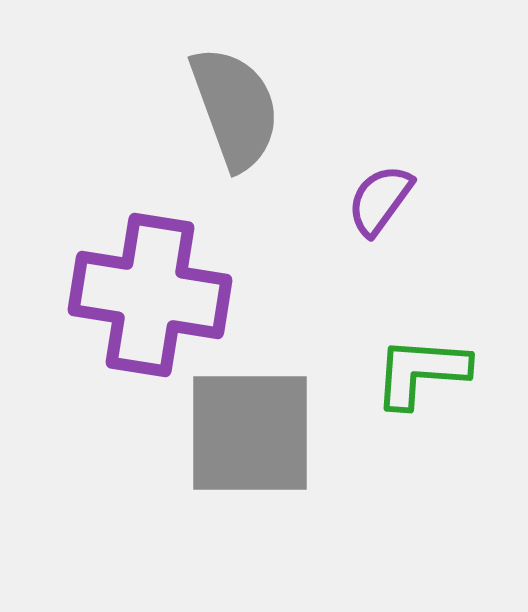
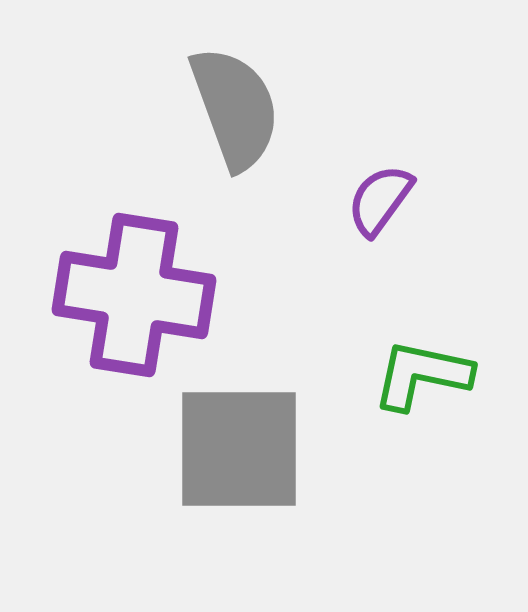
purple cross: moved 16 px left
green L-shape: moved 1 px right, 3 px down; rotated 8 degrees clockwise
gray square: moved 11 px left, 16 px down
